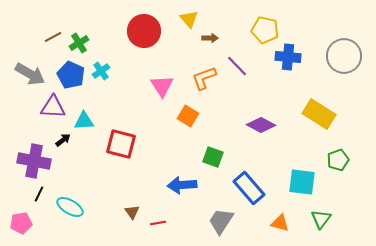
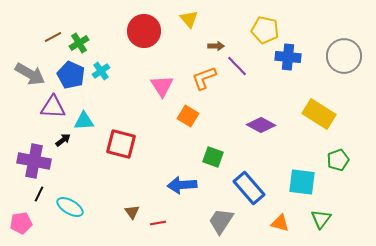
brown arrow: moved 6 px right, 8 px down
